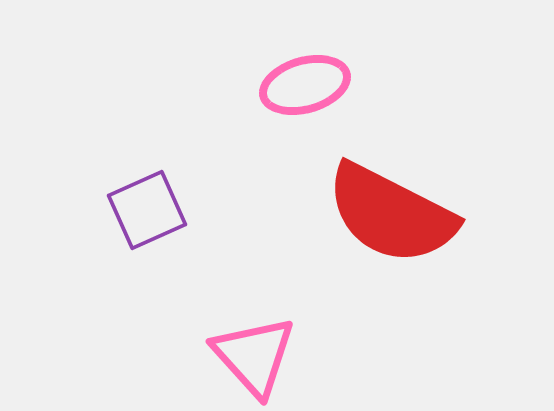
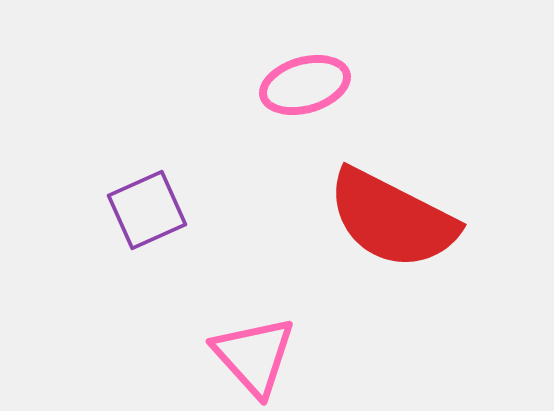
red semicircle: moved 1 px right, 5 px down
